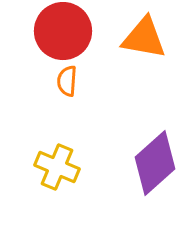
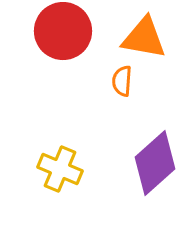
orange semicircle: moved 55 px right
yellow cross: moved 3 px right, 2 px down
